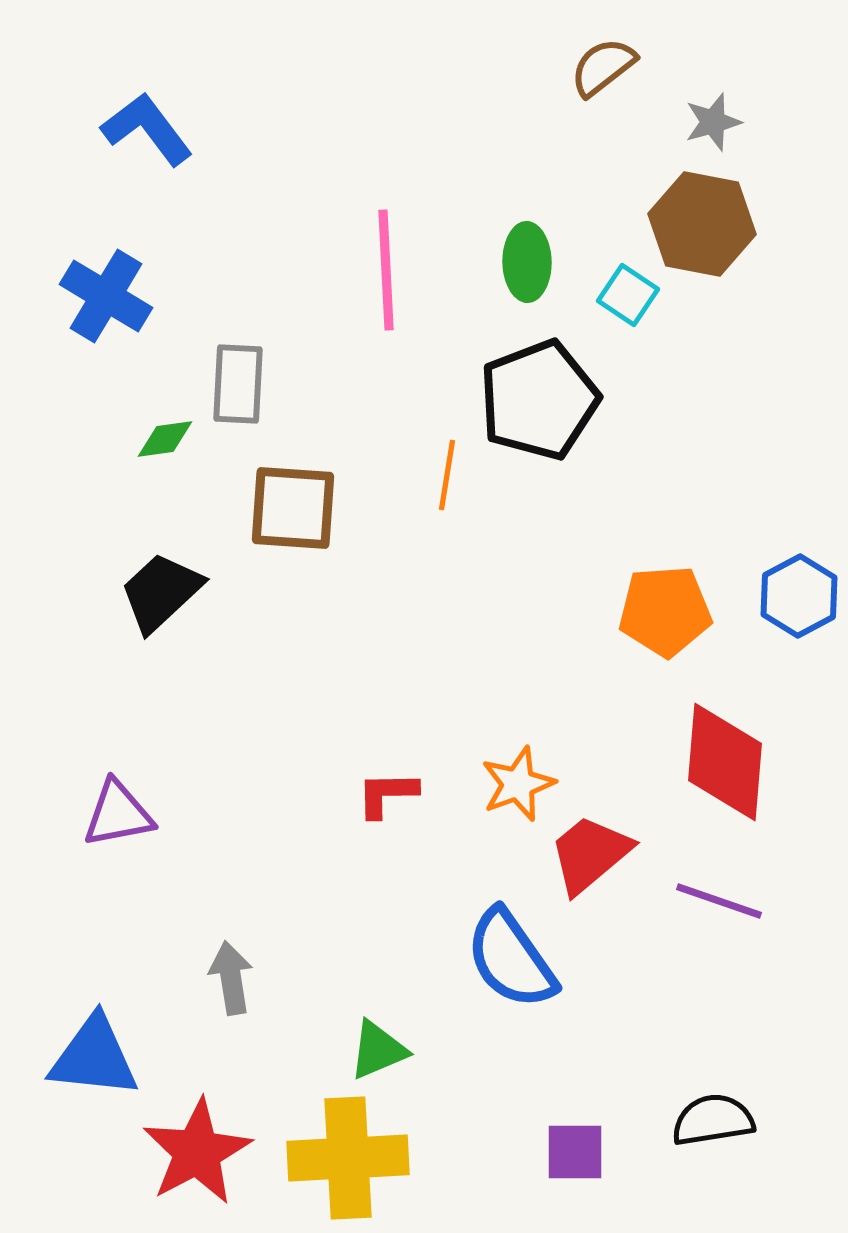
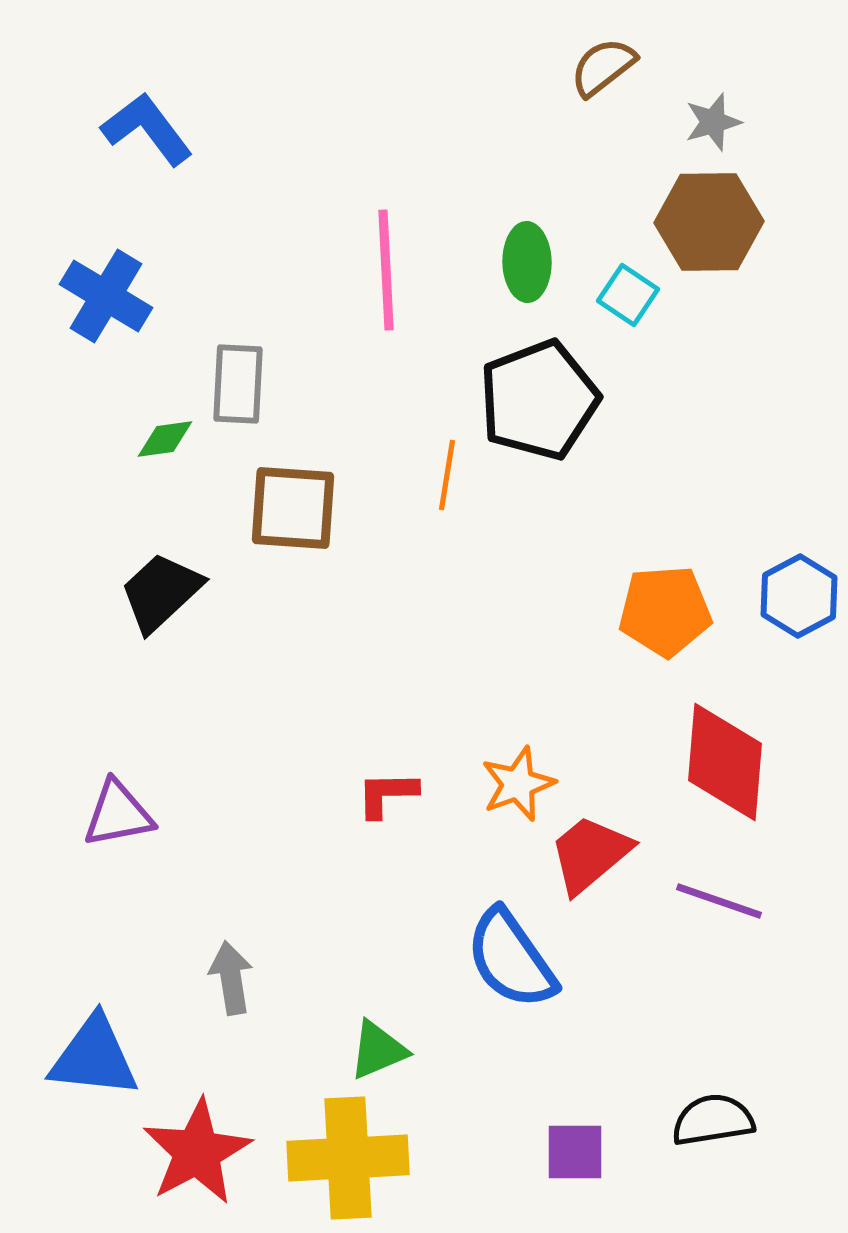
brown hexagon: moved 7 px right, 2 px up; rotated 12 degrees counterclockwise
